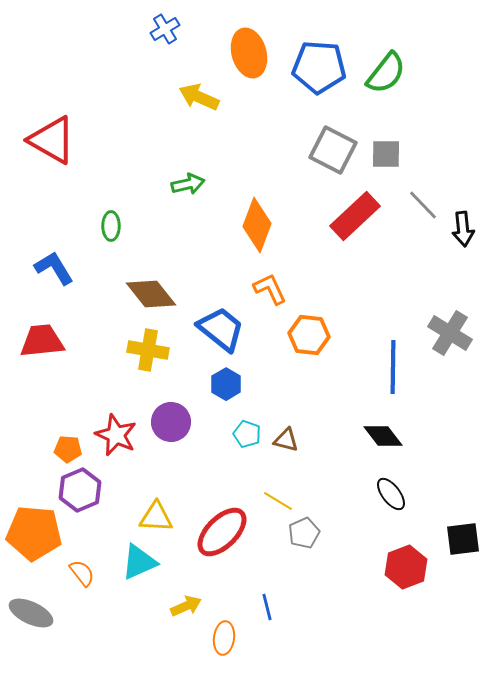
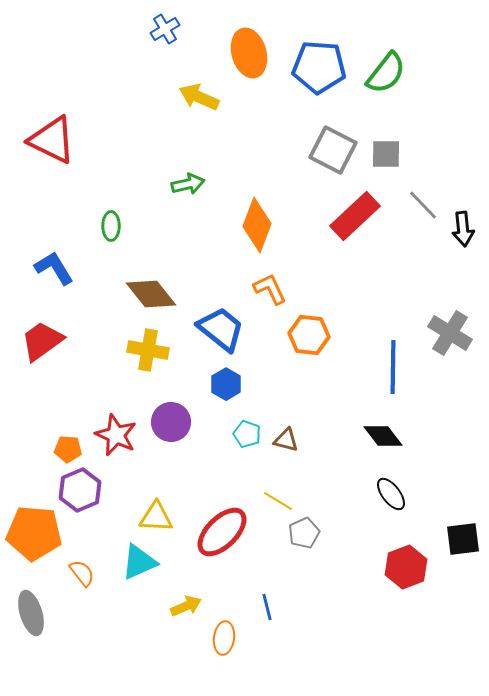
red triangle at (52, 140): rotated 4 degrees counterclockwise
red trapezoid at (42, 341): rotated 30 degrees counterclockwise
gray ellipse at (31, 613): rotated 48 degrees clockwise
